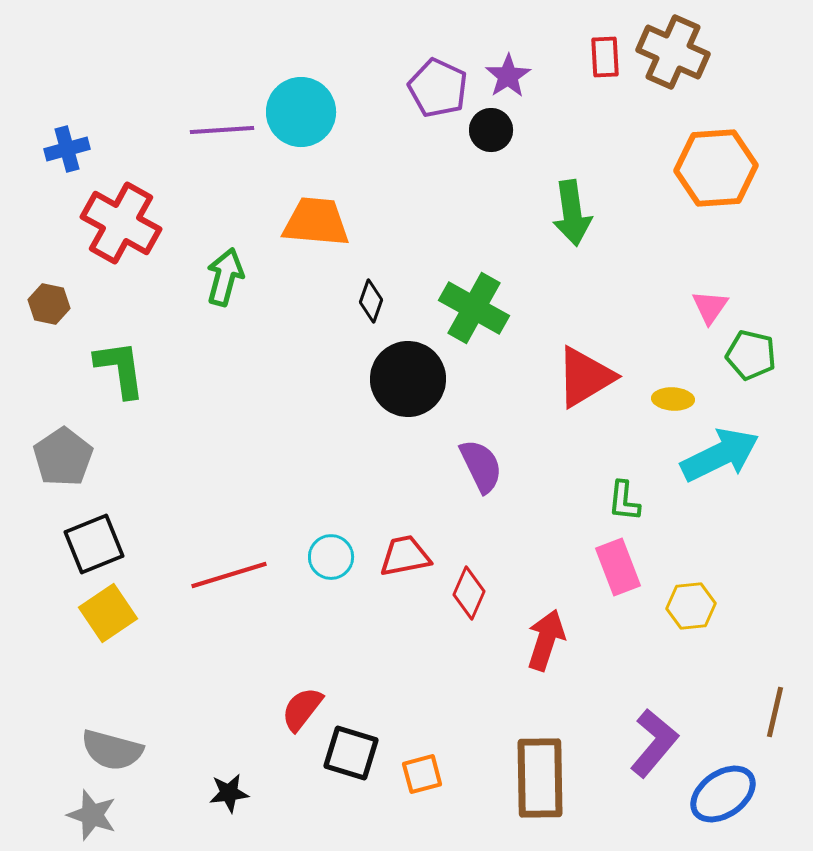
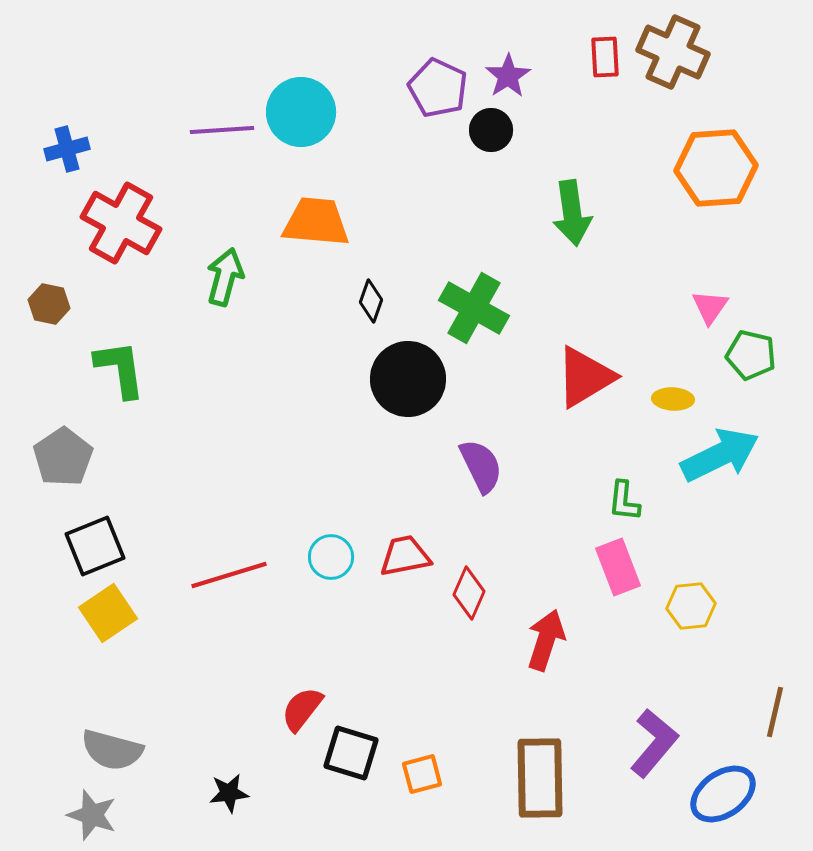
black square at (94, 544): moved 1 px right, 2 px down
